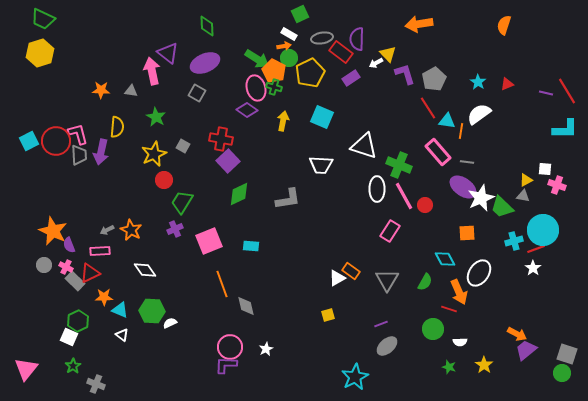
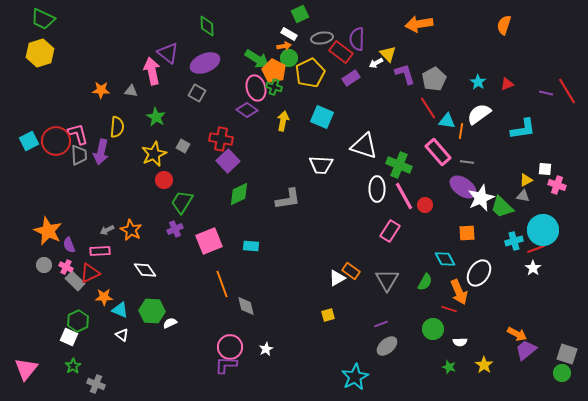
cyan L-shape at (565, 129): moved 42 px left; rotated 8 degrees counterclockwise
orange star at (53, 231): moved 5 px left
